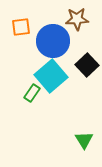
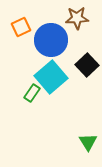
brown star: moved 1 px up
orange square: rotated 18 degrees counterclockwise
blue circle: moved 2 px left, 1 px up
cyan square: moved 1 px down
green triangle: moved 4 px right, 2 px down
